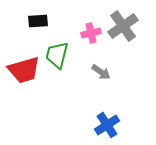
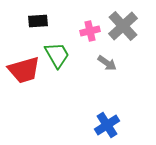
gray cross: rotated 8 degrees counterclockwise
pink cross: moved 1 px left, 2 px up
green trapezoid: rotated 136 degrees clockwise
gray arrow: moved 6 px right, 9 px up
